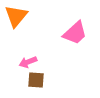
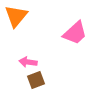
pink arrow: rotated 30 degrees clockwise
brown square: rotated 24 degrees counterclockwise
